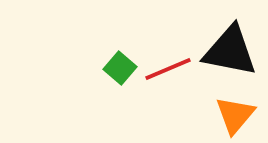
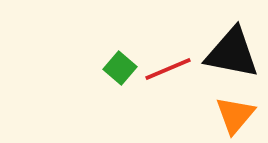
black triangle: moved 2 px right, 2 px down
